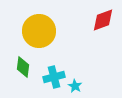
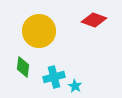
red diamond: moved 9 px left; rotated 40 degrees clockwise
